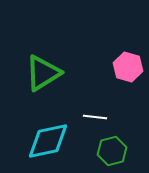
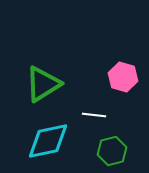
pink hexagon: moved 5 px left, 10 px down
green triangle: moved 11 px down
white line: moved 1 px left, 2 px up
